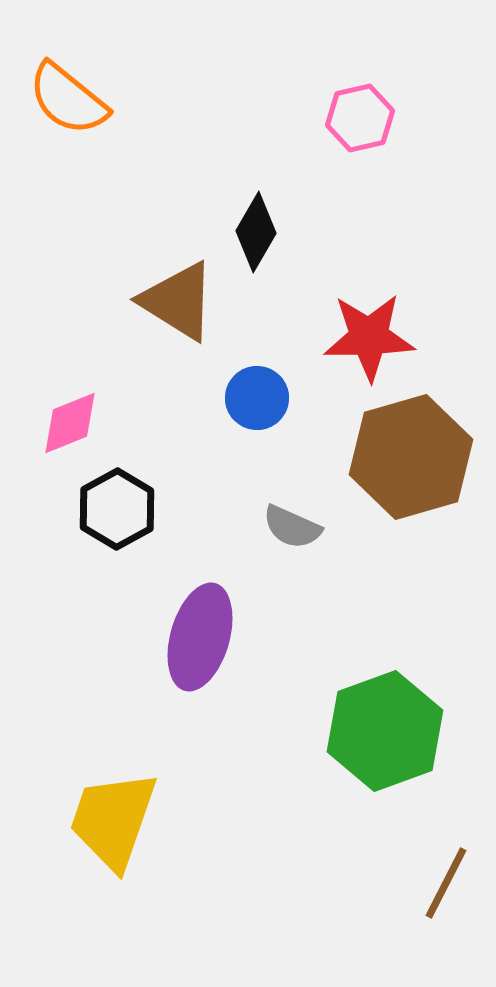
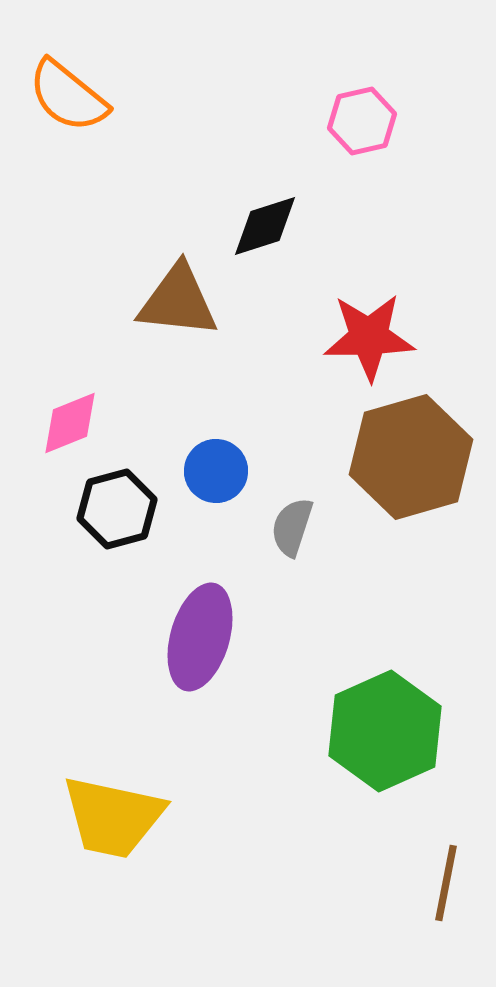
orange semicircle: moved 3 px up
pink hexagon: moved 2 px right, 3 px down
black diamond: moved 9 px right, 6 px up; rotated 42 degrees clockwise
brown triangle: rotated 26 degrees counterclockwise
blue circle: moved 41 px left, 73 px down
black hexagon: rotated 14 degrees clockwise
gray semicircle: rotated 84 degrees clockwise
green hexagon: rotated 4 degrees counterclockwise
yellow trapezoid: moved 3 px up; rotated 97 degrees counterclockwise
brown line: rotated 16 degrees counterclockwise
